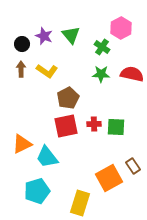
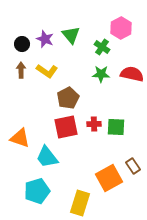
purple star: moved 1 px right, 3 px down
brown arrow: moved 1 px down
red square: moved 1 px down
orange triangle: moved 2 px left, 6 px up; rotated 45 degrees clockwise
